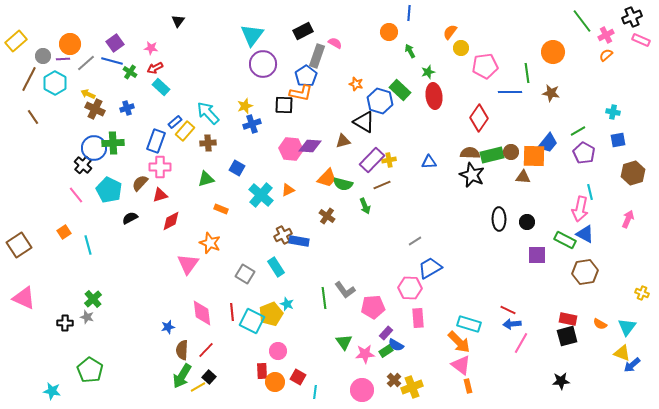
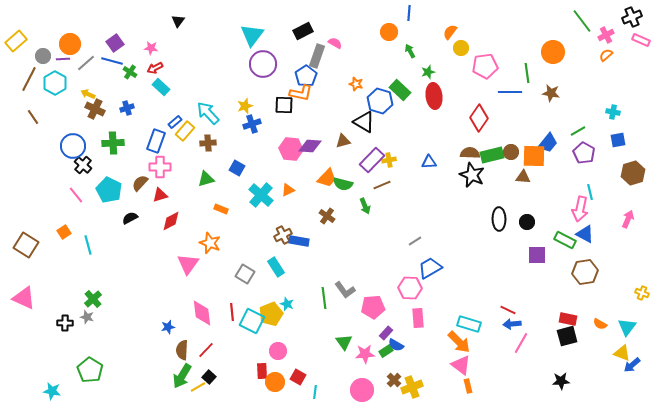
blue circle at (94, 148): moved 21 px left, 2 px up
brown square at (19, 245): moved 7 px right; rotated 25 degrees counterclockwise
